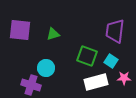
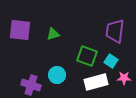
cyan circle: moved 11 px right, 7 px down
